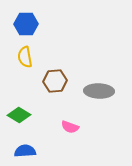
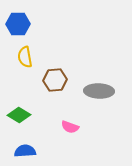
blue hexagon: moved 8 px left
brown hexagon: moved 1 px up
